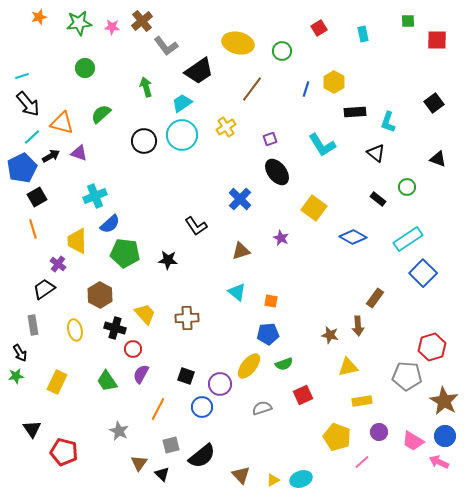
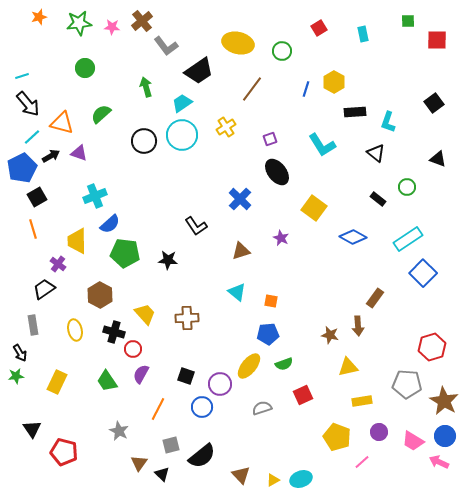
black cross at (115, 328): moved 1 px left, 4 px down
gray pentagon at (407, 376): moved 8 px down
